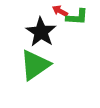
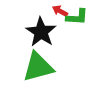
green triangle: moved 3 px right, 2 px down; rotated 20 degrees clockwise
